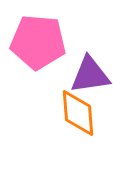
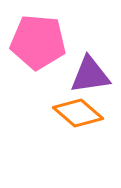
orange diamond: rotated 45 degrees counterclockwise
